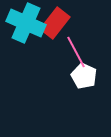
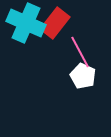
pink line: moved 4 px right
white pentagon: moved 1 px left
